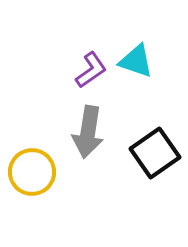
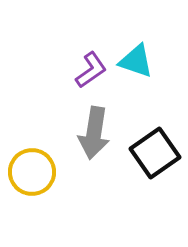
gray arrow: moved 6 px right, 1 px down
